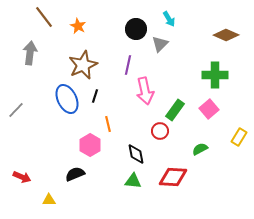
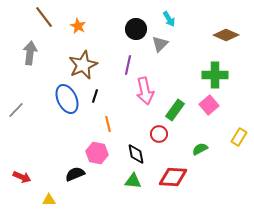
pink square: moved 4 px up
red circle: moved 1 px left, 3 px down
pink hexagon: moved 7 px right, 8 px down; rotated 20 degrees counterclockwise
